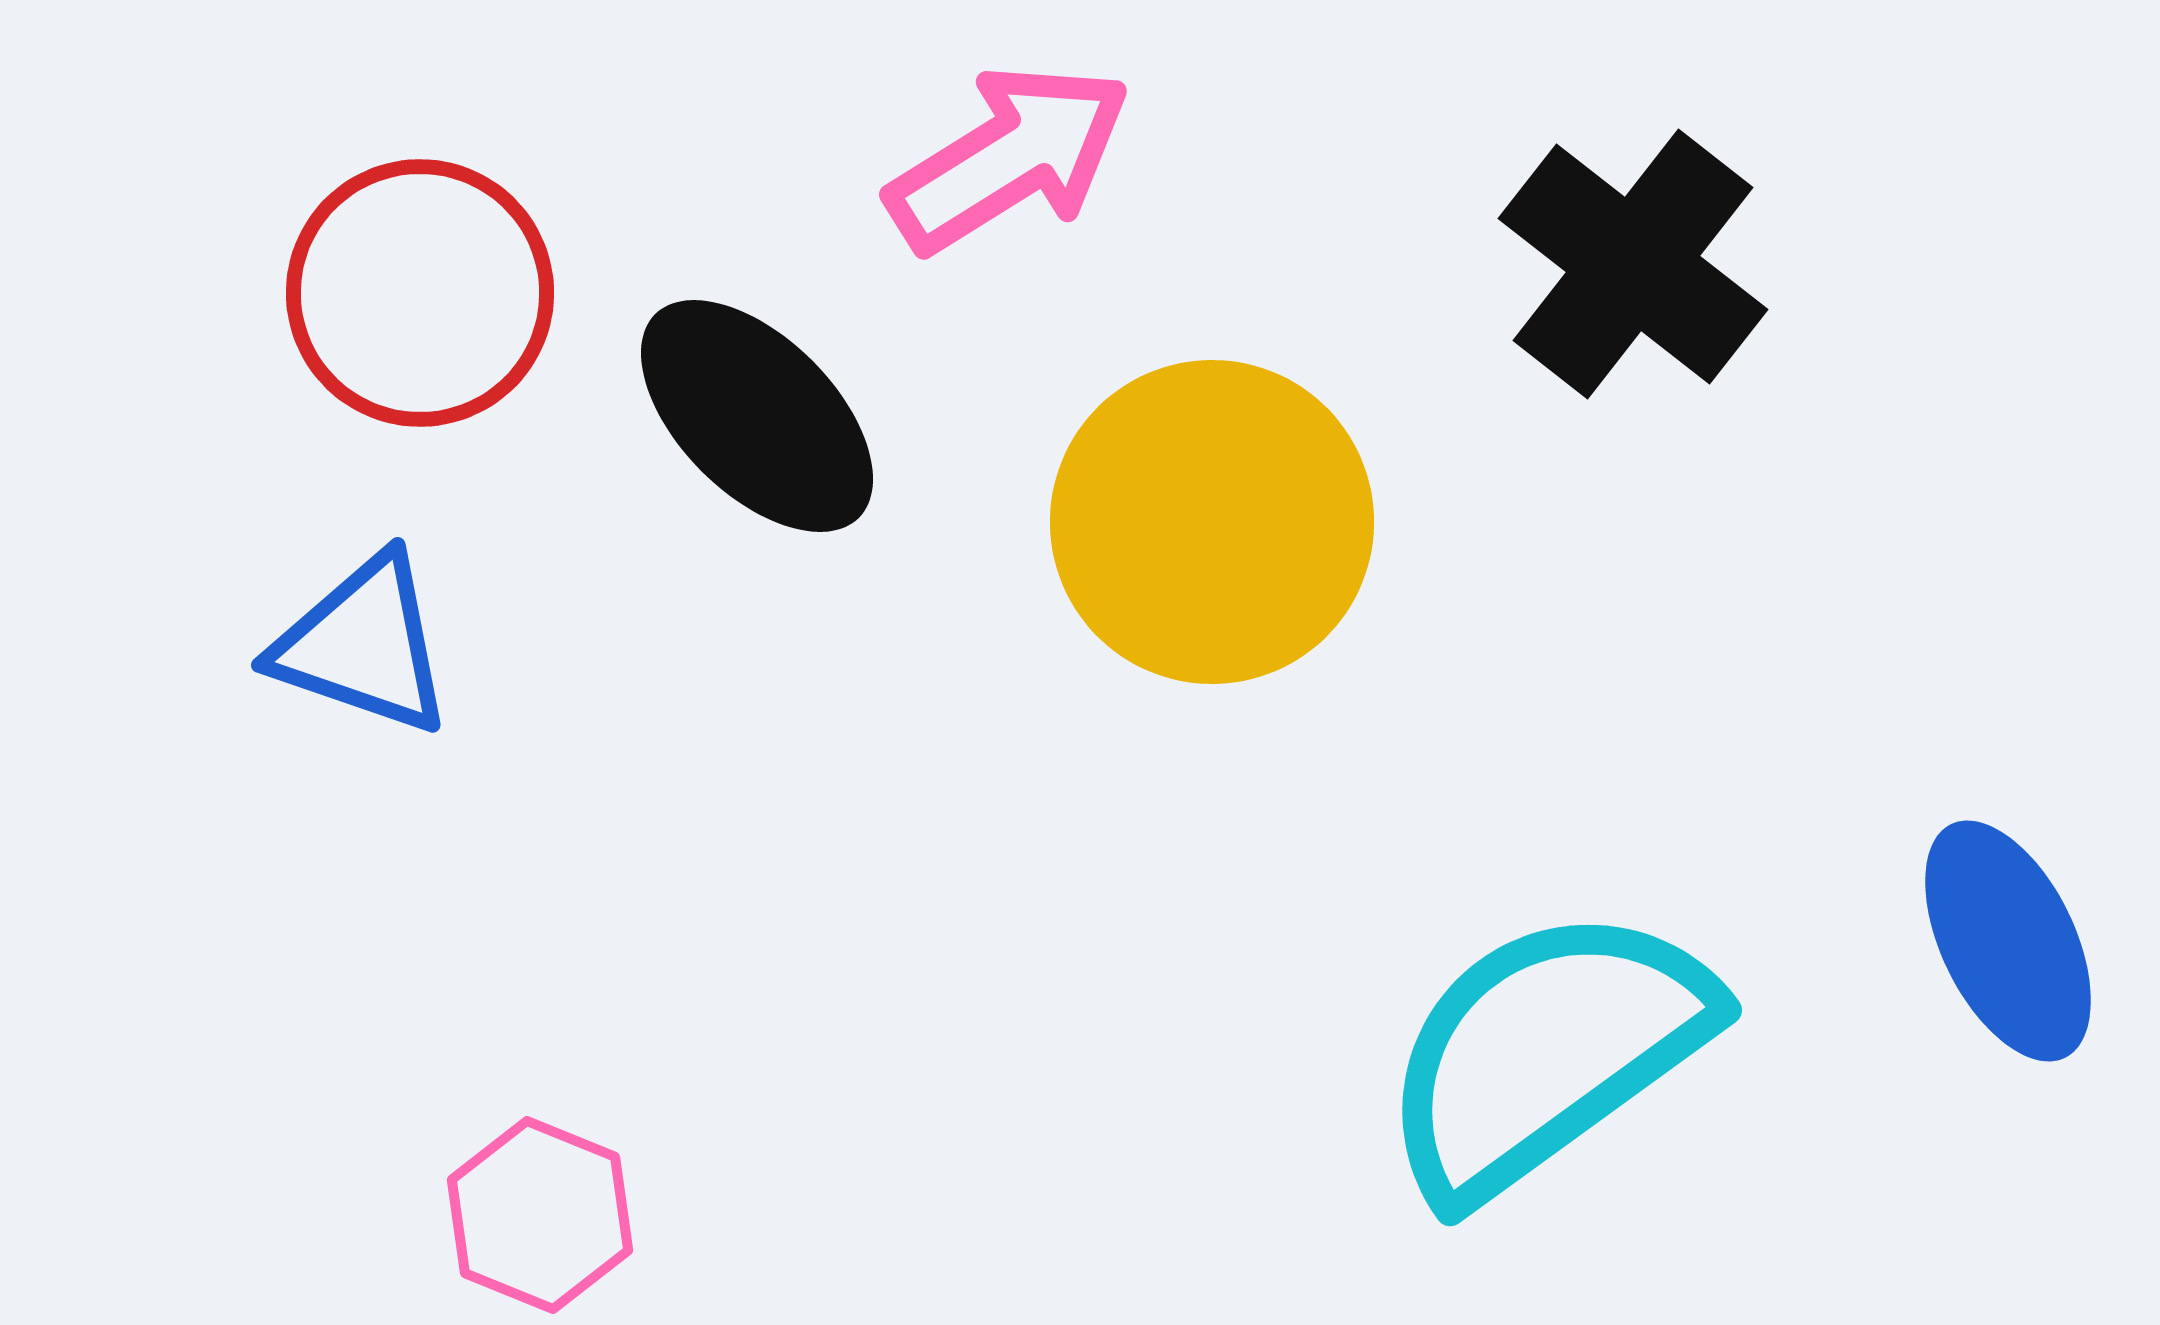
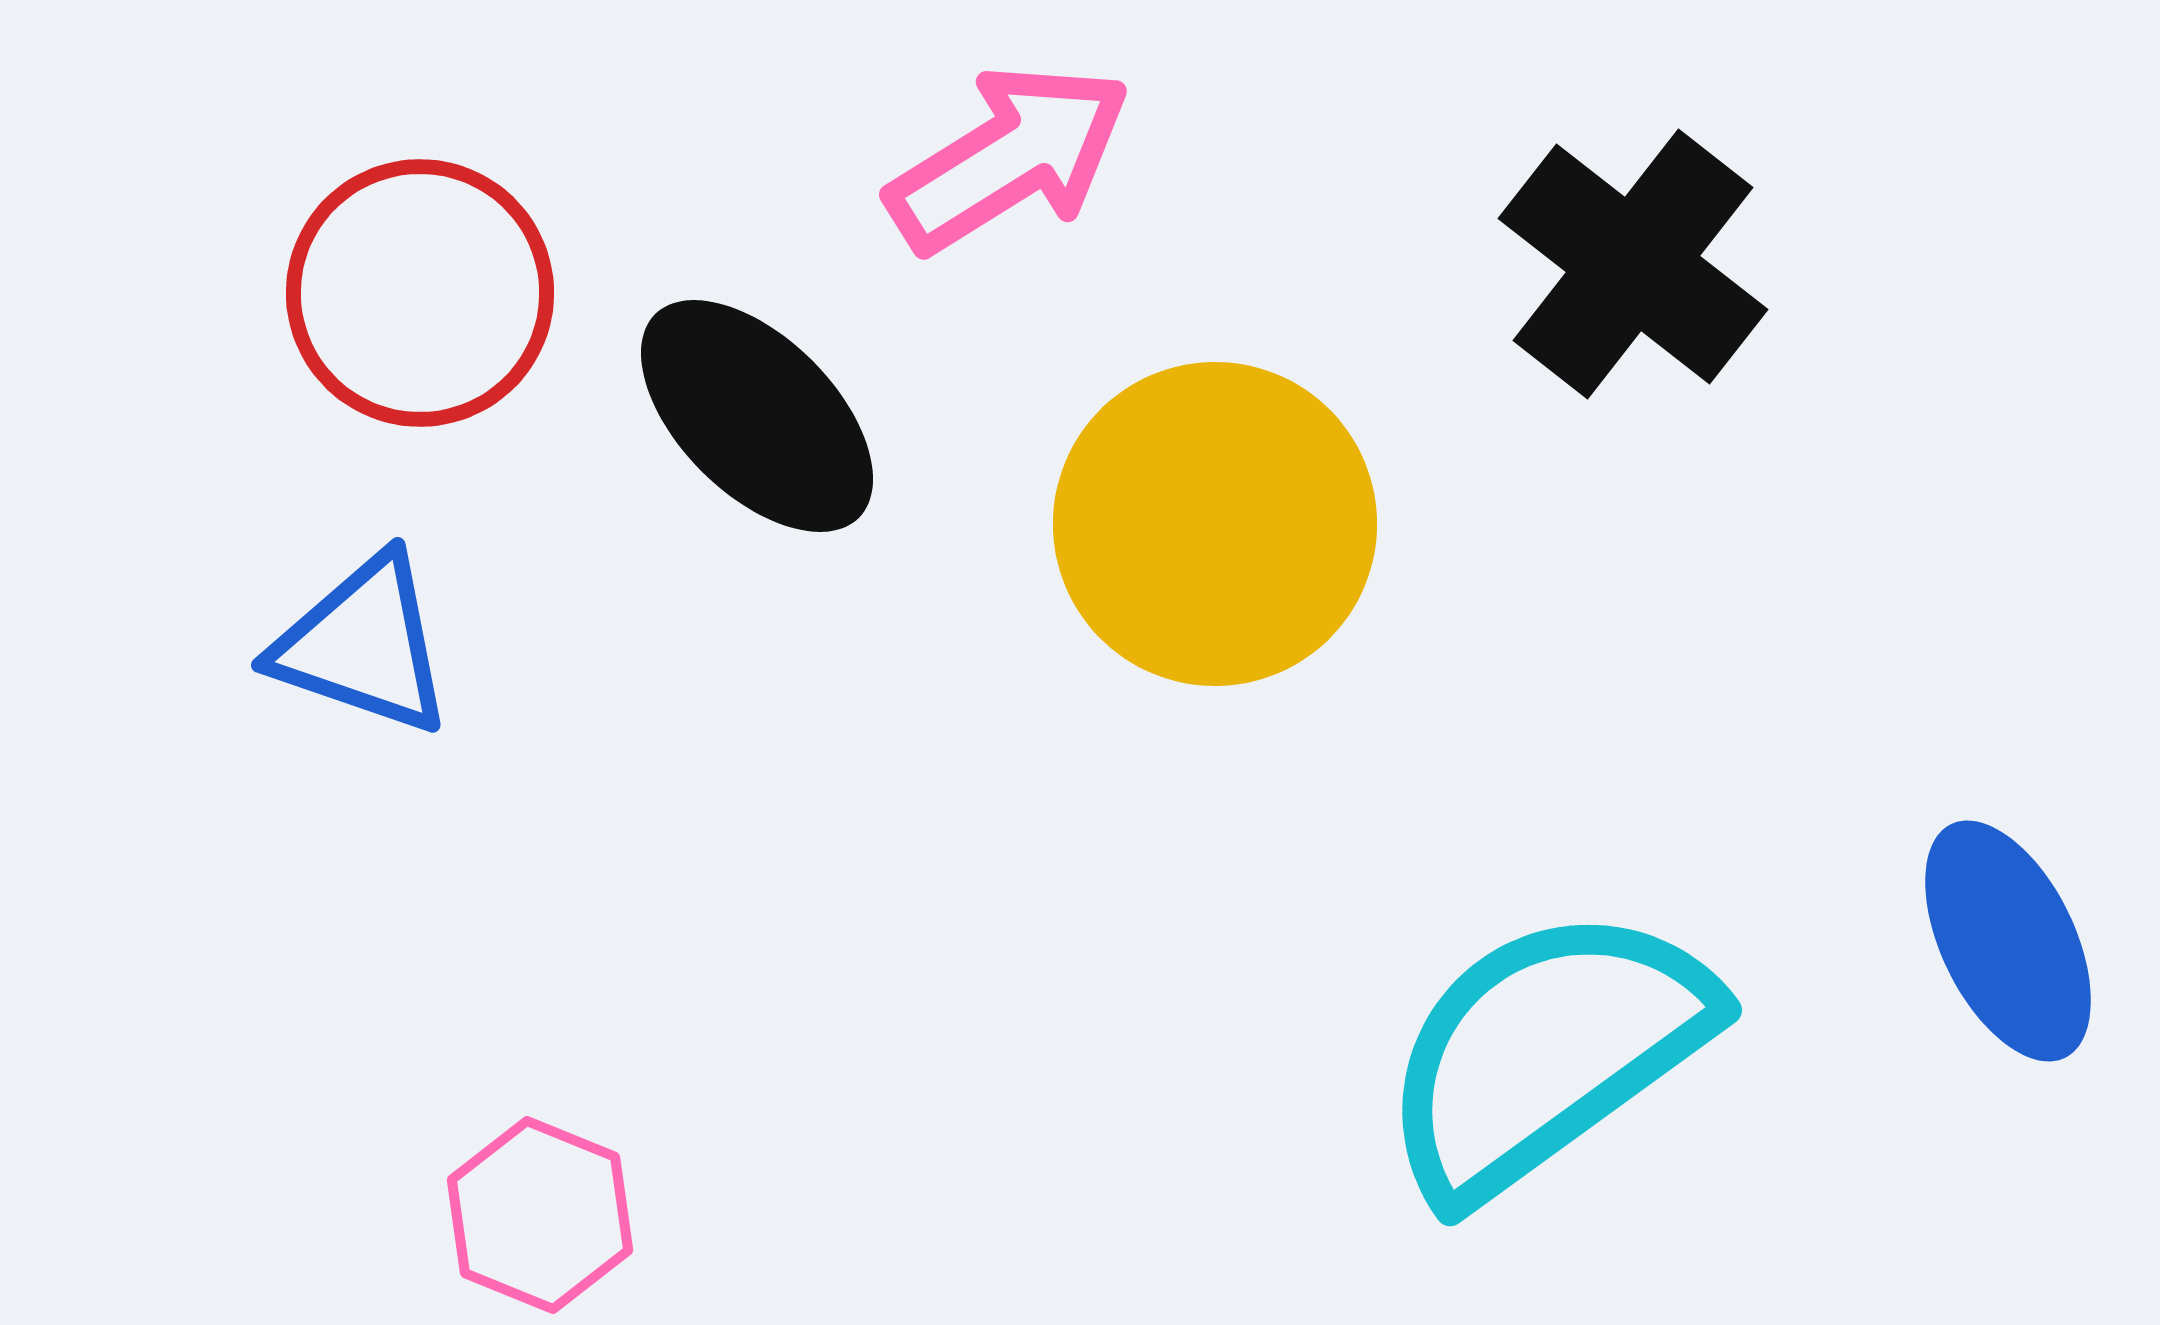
yellow circle: moved 3 px right, 2 px down
